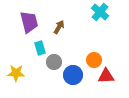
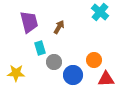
red triangle: moved 3 px down
